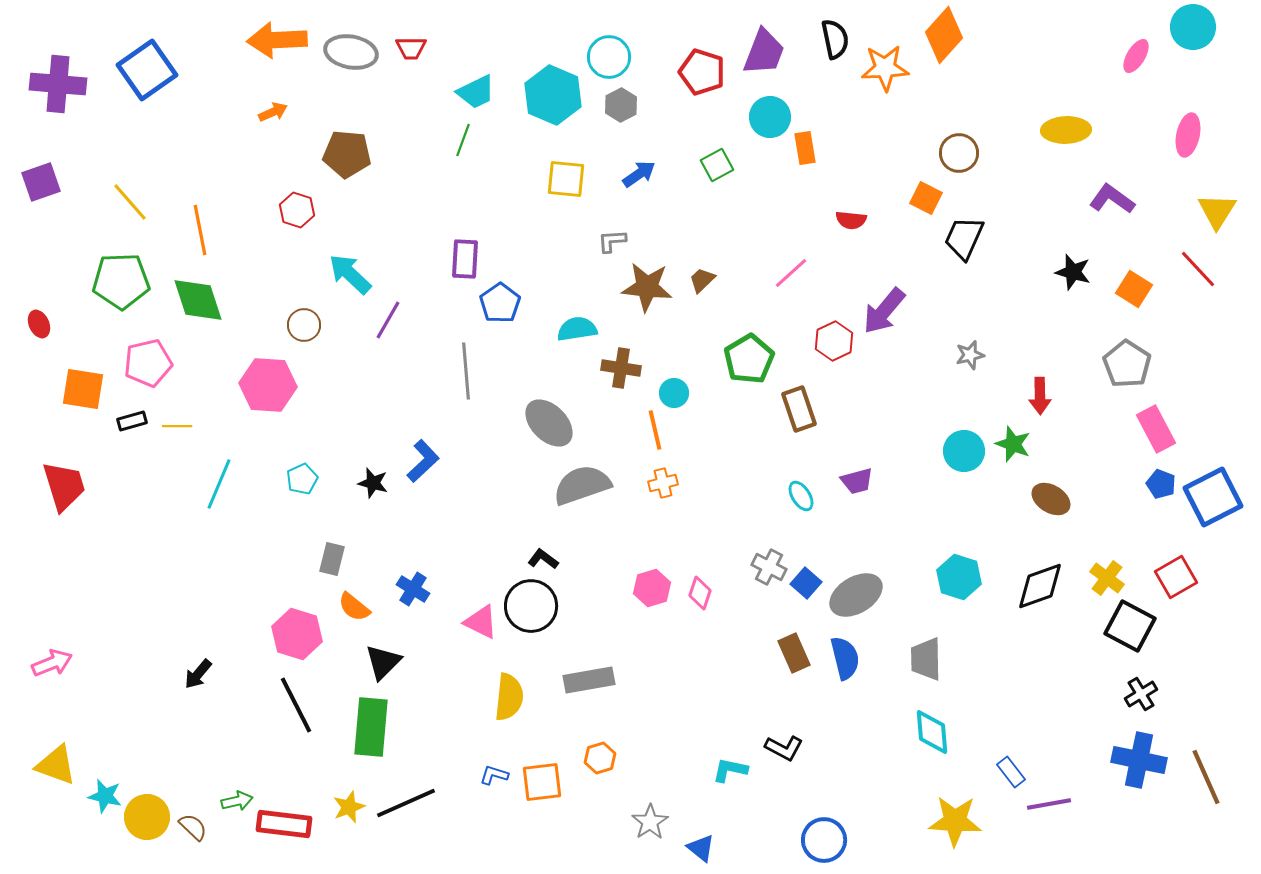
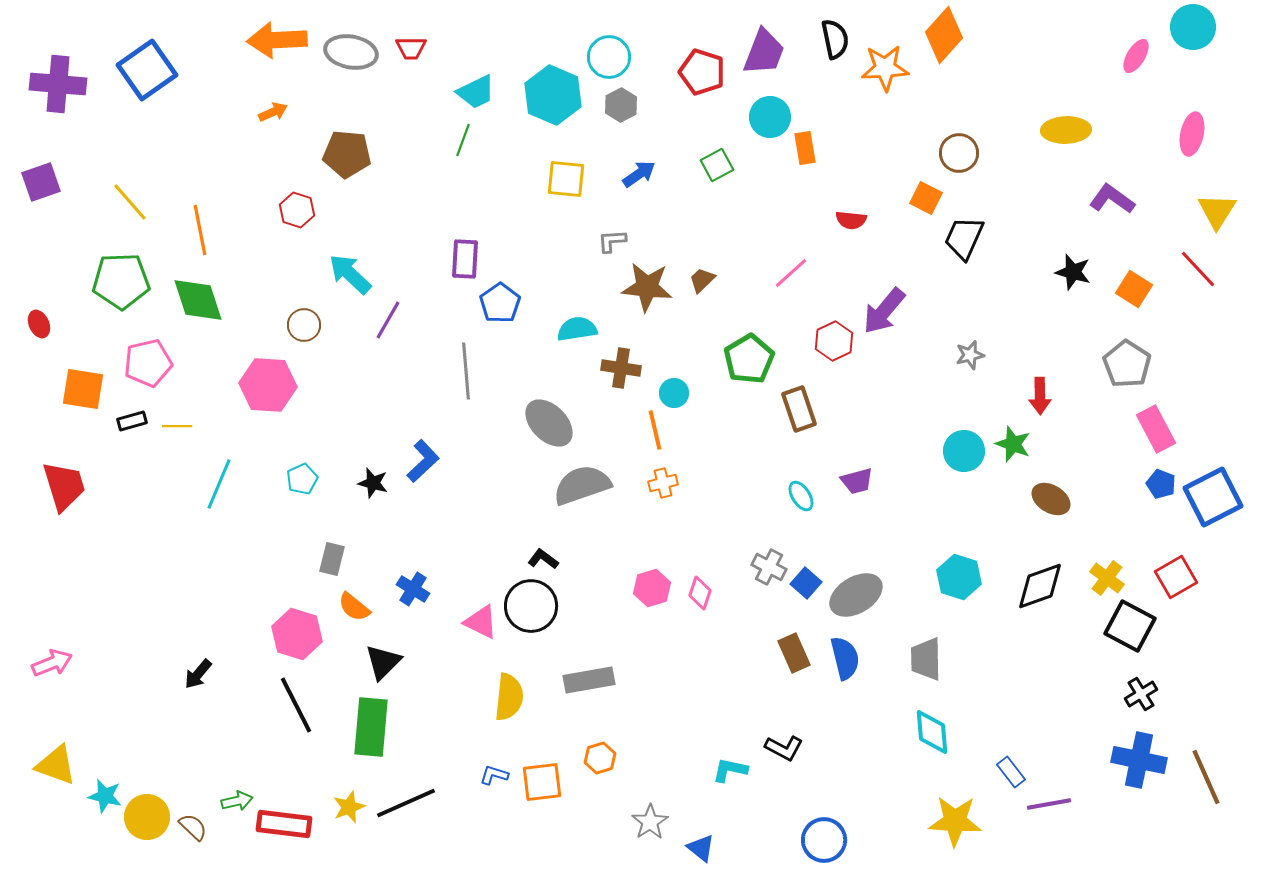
pink ellipse at (1188, 135): moved 4 px right, 1 px up
